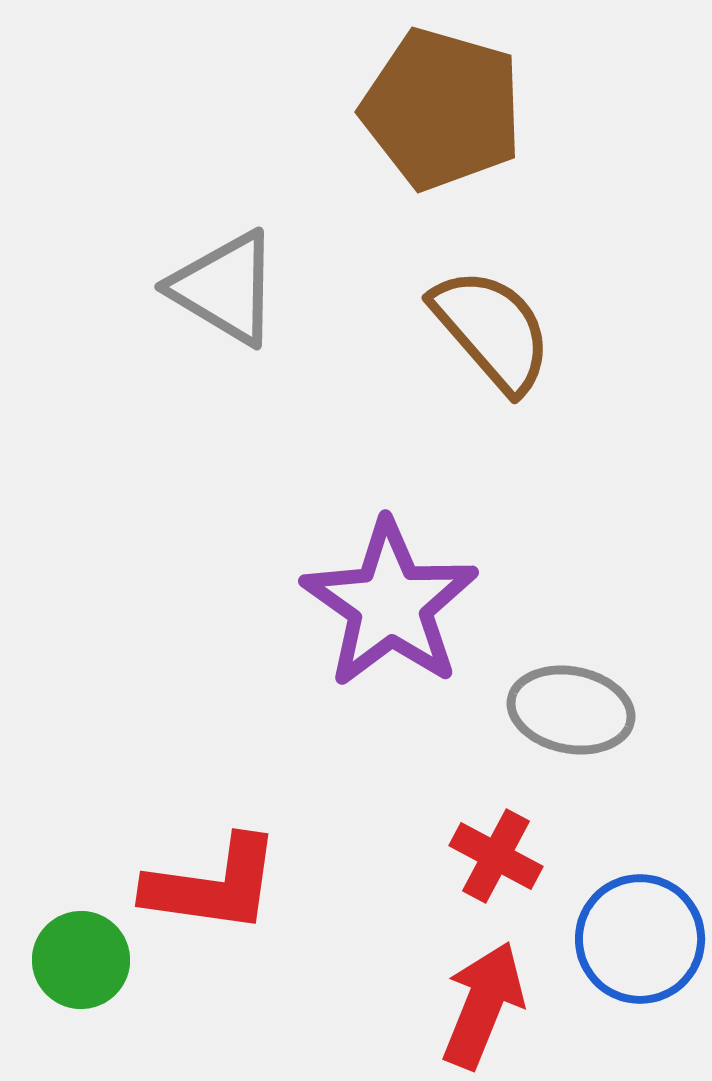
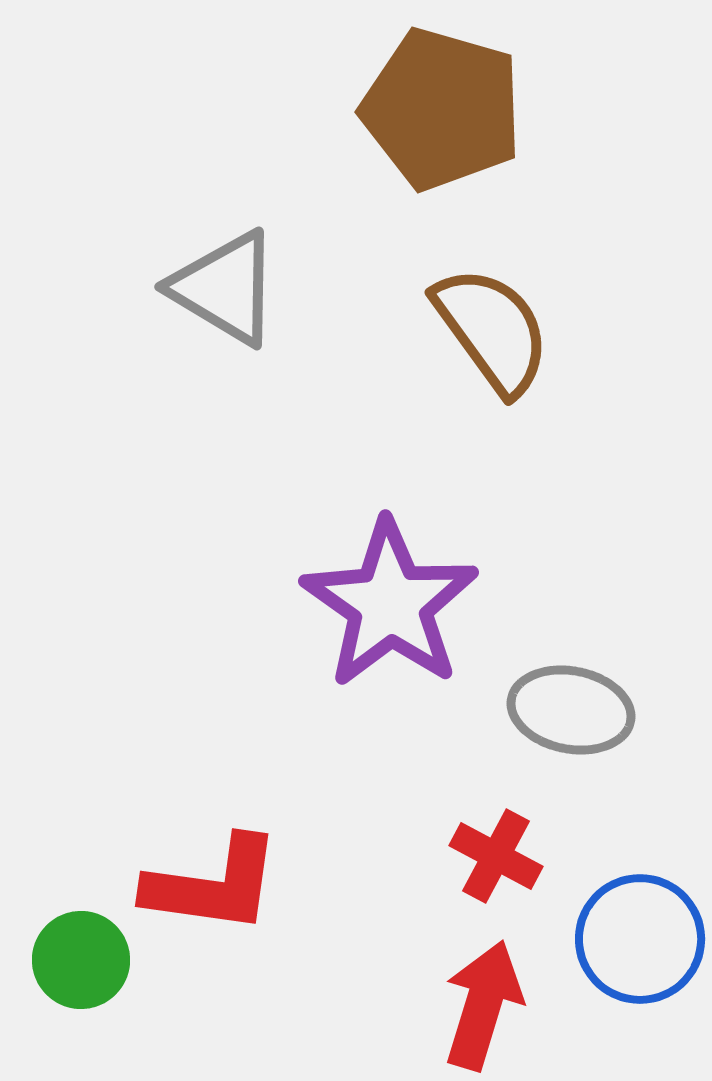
brown semicircle: rotated 5 degrees clockwise
red arrow: rotated 5 degrees counterclockwise
